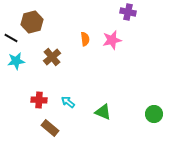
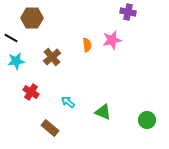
brown hexagon: moved 4 px up; rotated 15 degrees clockwise
orange semicircle: moved 2 px right, 6 px down
red cross: moved 8 px left, 8 px up; rotated 28 degrees clockwise
green circle: moved 7 px left, 6 px down
